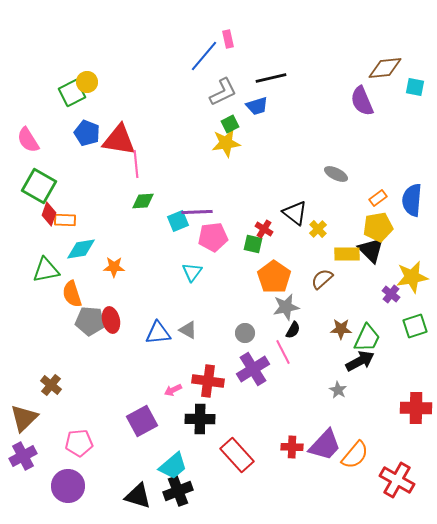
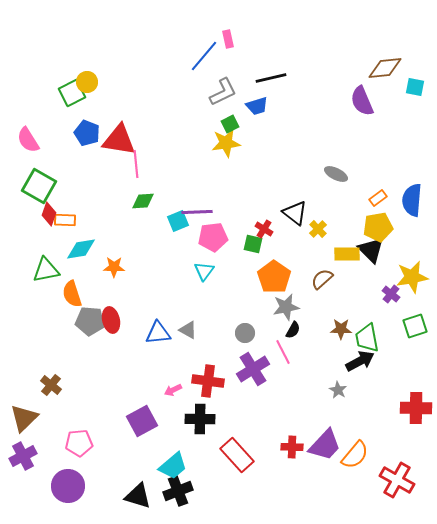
cyan triangle at (192, 272): moved 12 px right, 1 px up
green trapezoid at (367, 338): rotated 144 degrees clockwise
